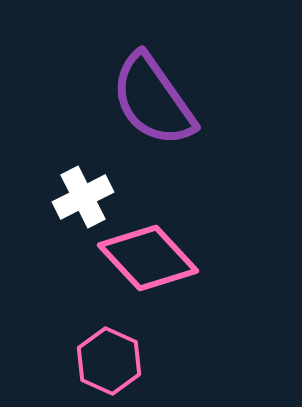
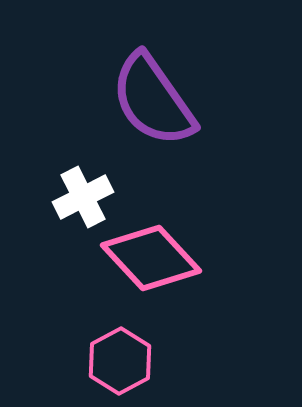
pink diamond: moved 3 px right
pink hexagon: moved 11 px right; rotated 8 degrees clockwise
